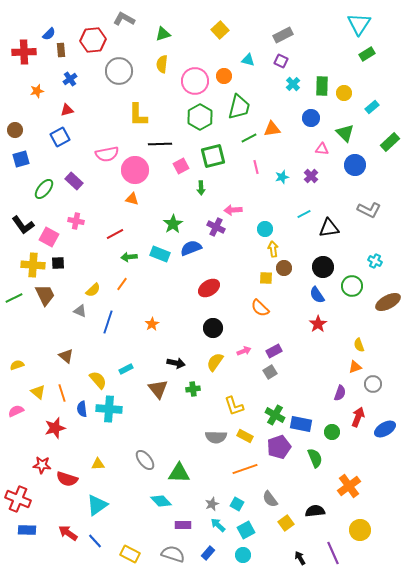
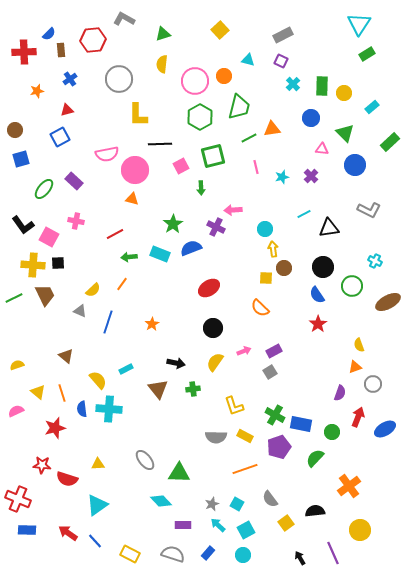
gray circle at (119, 71): moved 8 px down
green semicircle at (315, 458): rotated 114 degrees counterclockwise
